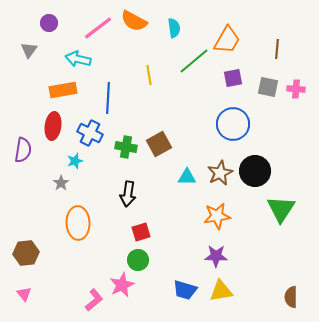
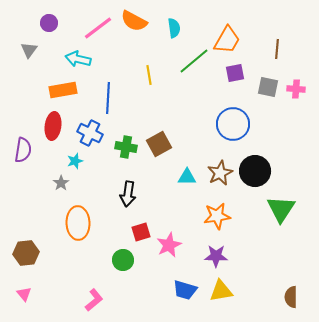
purple square: moved 2 px right, 5 px up
green circle: moved 15 px left
pink star: moved 47 px right, 40 px up
